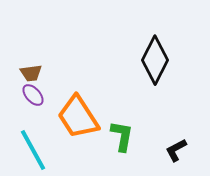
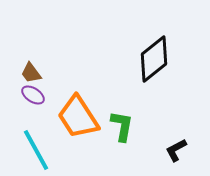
black diamond: moved 1 px left, 1 px up; rotated 24 degrees clockwise
brown trapezoid: rotated 60 degrees clockwise
purple ellipse: rotated 15 degrees counterclockwise
green L-shape: moved 10 px up
cyan line: moved 3 px right
